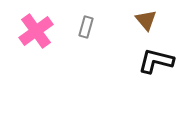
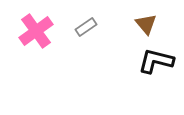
brown triangle: moved 4 px down
gray rectangle: rotated 40 degrees clockwise
